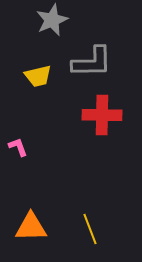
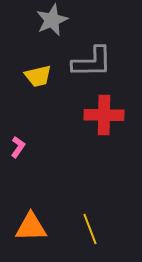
red cross: moved 2 px right
pink L-shape: rotated 55 degrees clockwise
